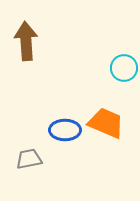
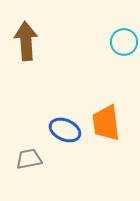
cyan circle: moved 26 px up
orange trapezoid: rotated 120 degrees counterclockwise
blue ellipse: rotated 24 degrees clockwise
